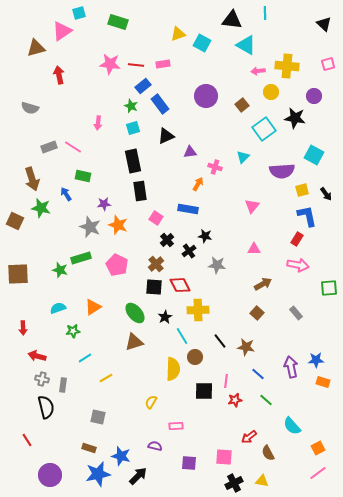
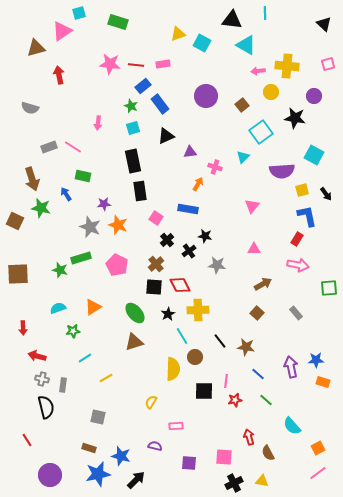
cyan square at (264, 129): moved 3 px left, 3 px down
black star at (165, 317): moved 3 px right, 3 px up
red arrow at (249, 437): rotated 112 degrees clockwise
black arrow at (138, 476): moved 2 px left, 4 px down
